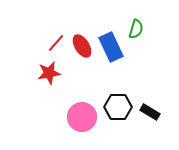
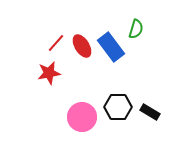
blue rectangle: rotated 12 degrees counterclockwise
